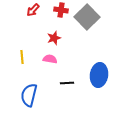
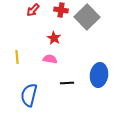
red star: rotated 24 degrees counterclockwise
yellow line: moved 5 px left
